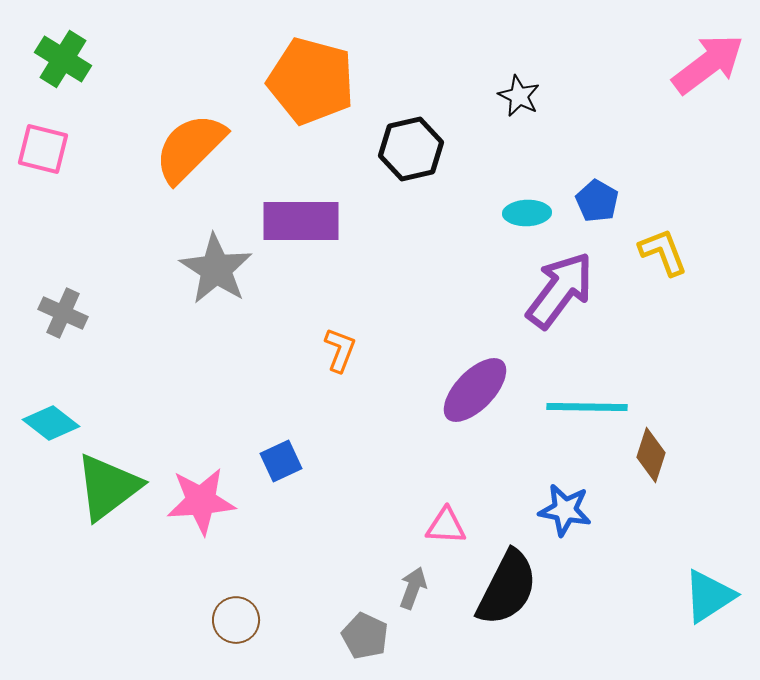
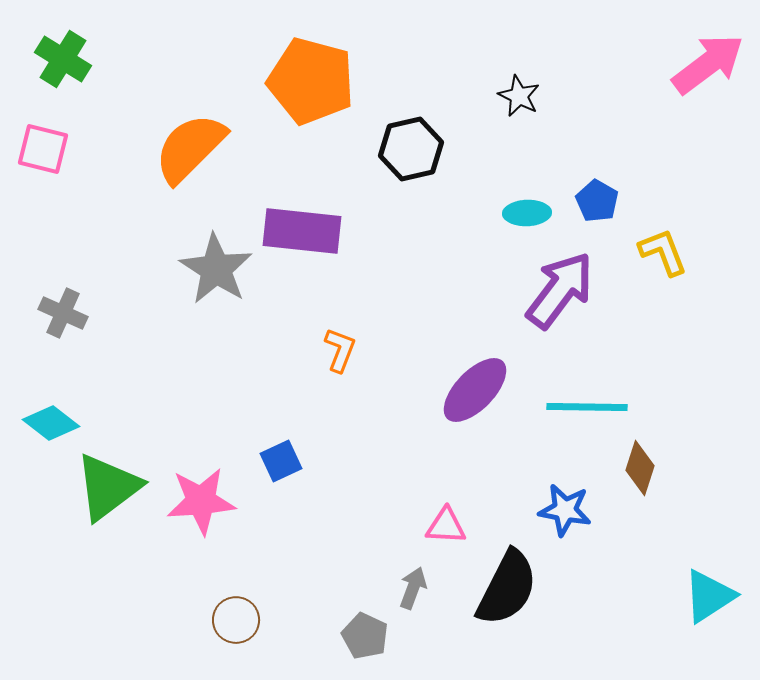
purple rectangle: moved 1 px right, 10 px down; rotated 6 degrees clockwise
brown diamond: moved 11 px left, 13 px down
